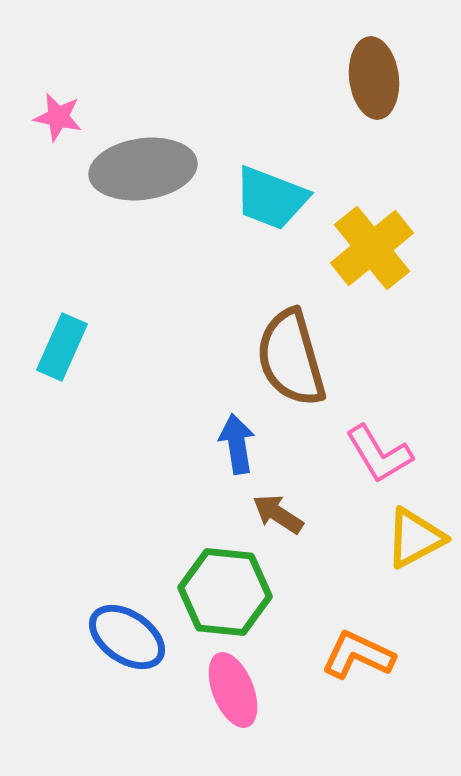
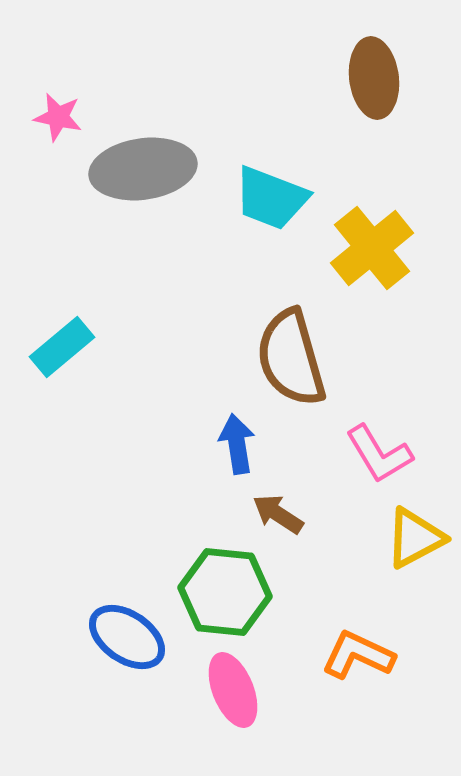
cyan rectangle: rotated 26 degrees clockwise
